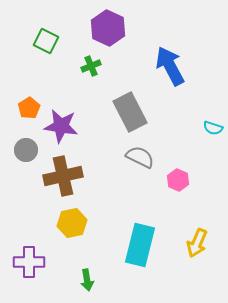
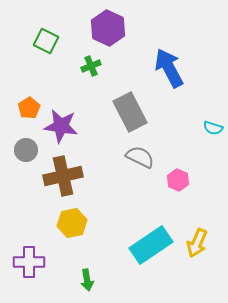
blue arrow: moved 1 px left, 2 px down
cyan rectangle: moved 11 px right; rotated 42 degrees clockwise
